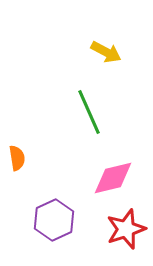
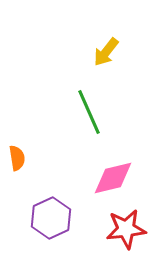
yellow arrow: rotated 100 degrees clockwise
purple hexagon: moved 3 px left, 2 px up
red star: rotated 12 degrees clockwise
